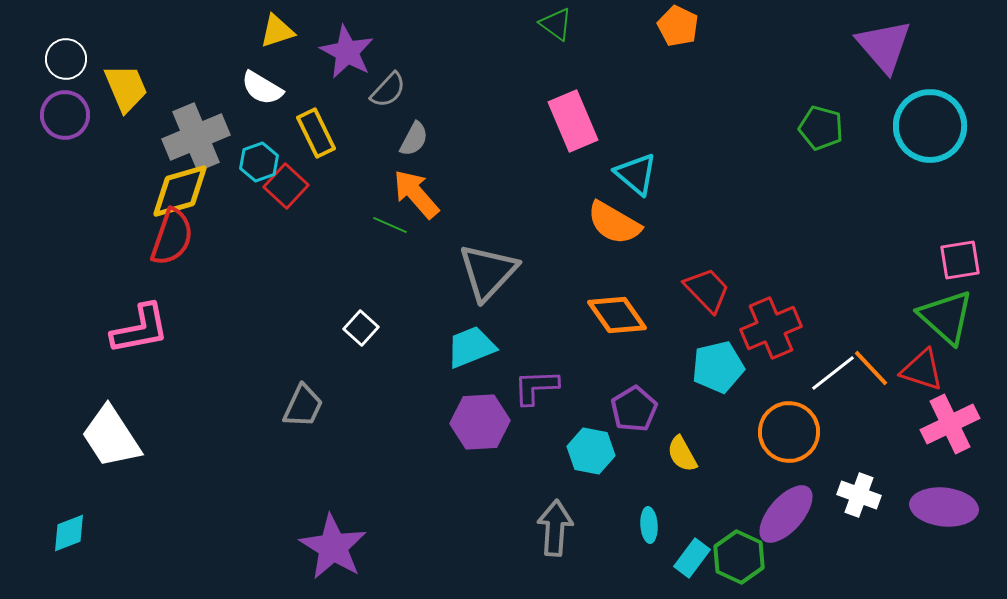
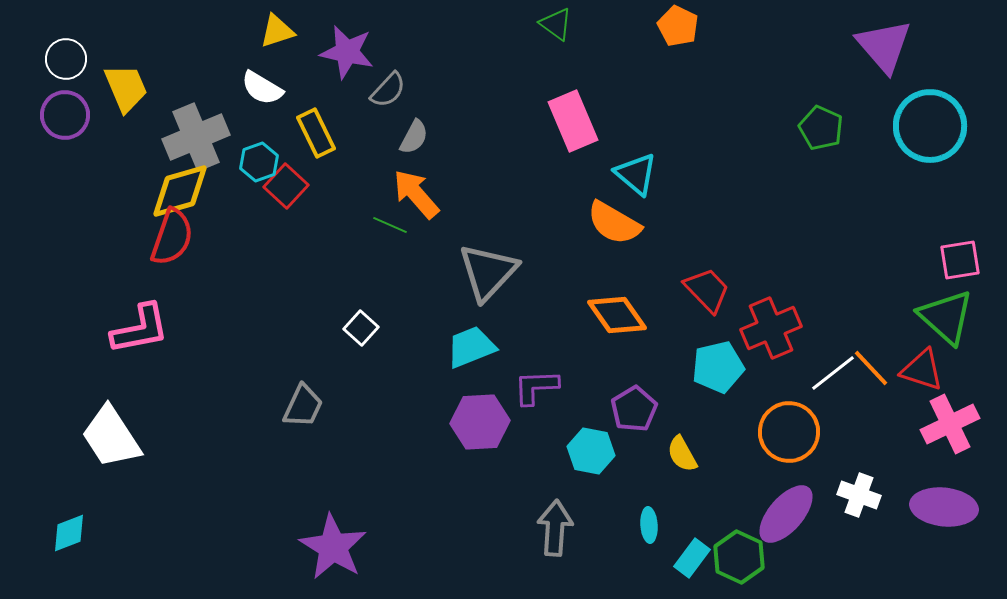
purple star at (347, 52): rotated 16 degrees counterclockwise
green pentagon at (821, 128): rotated 9 degrees clockwise
gray semicircle at (414, 139): moved 2 px up
